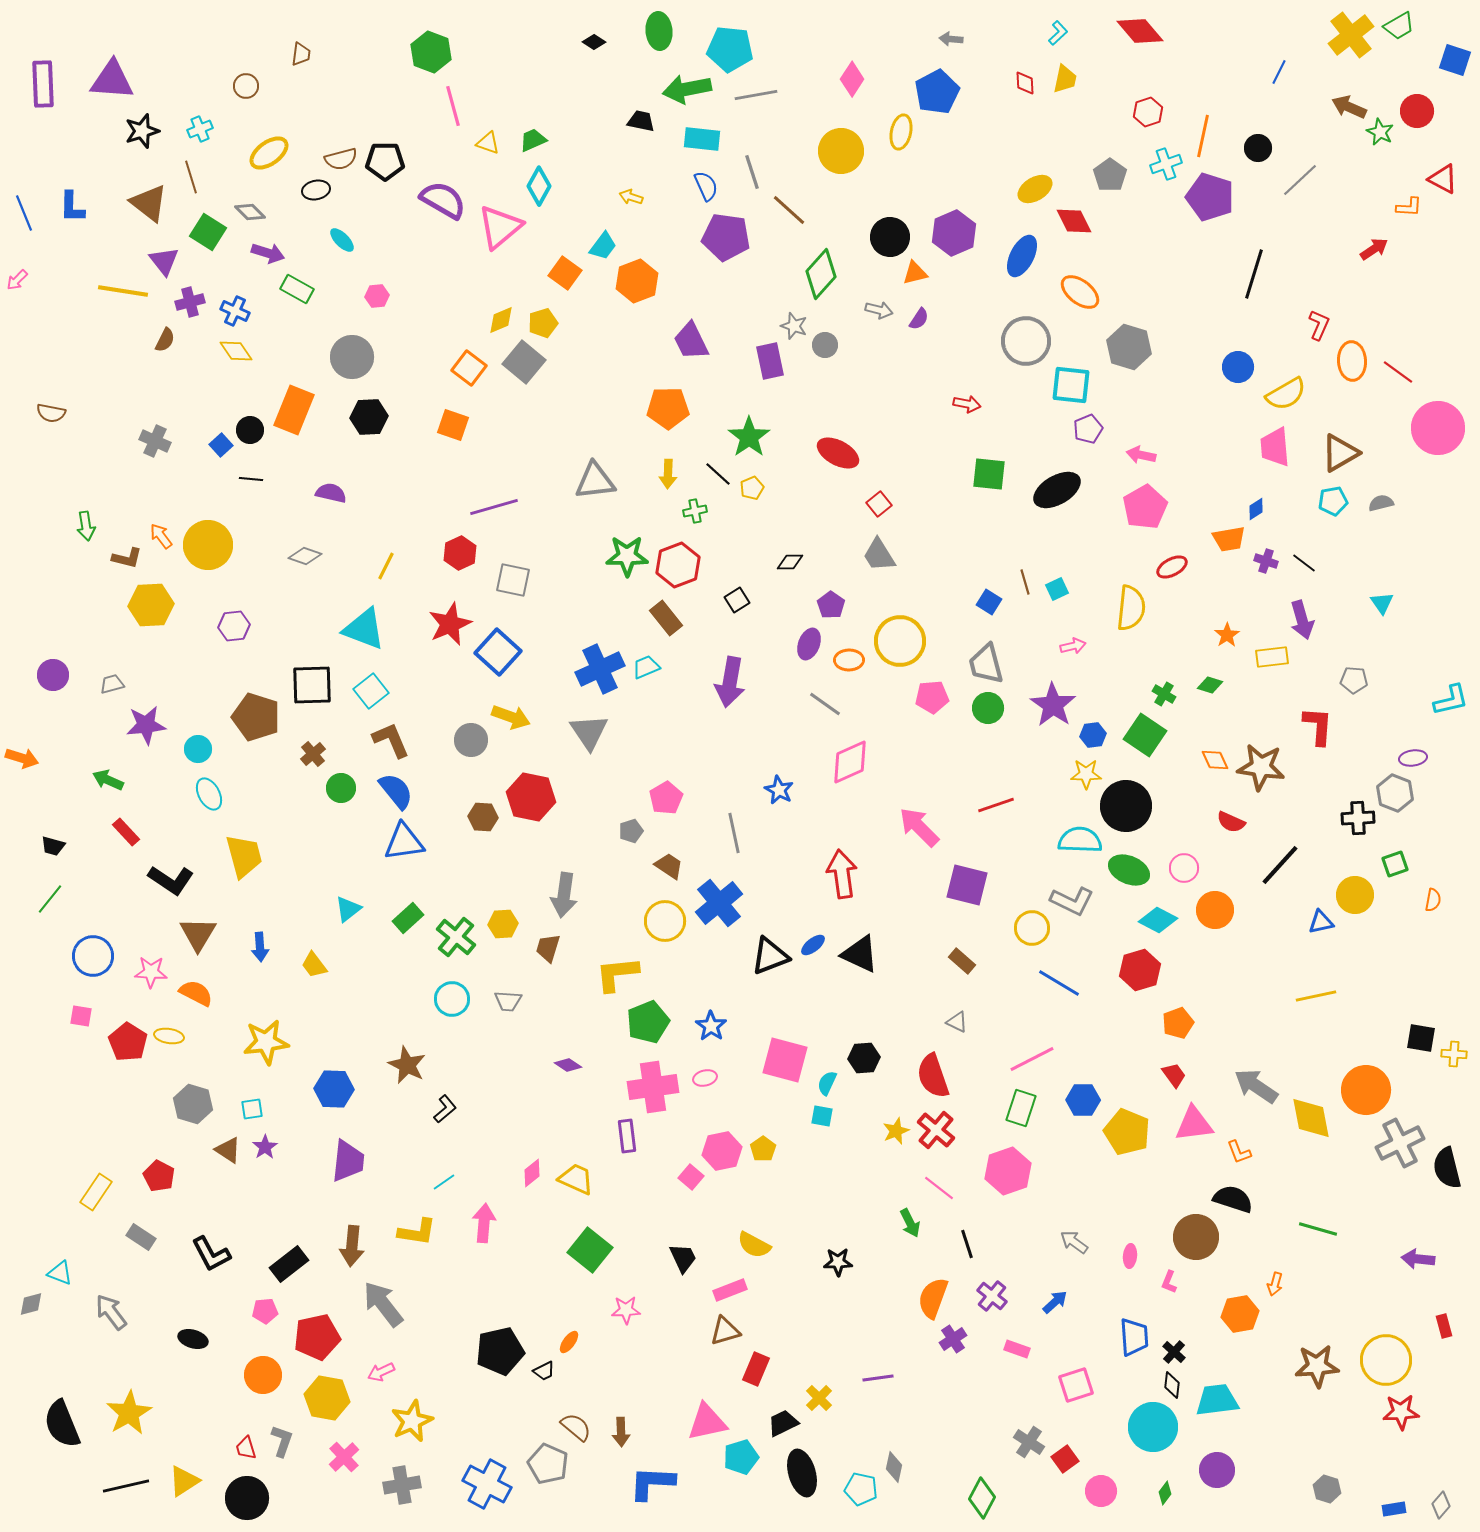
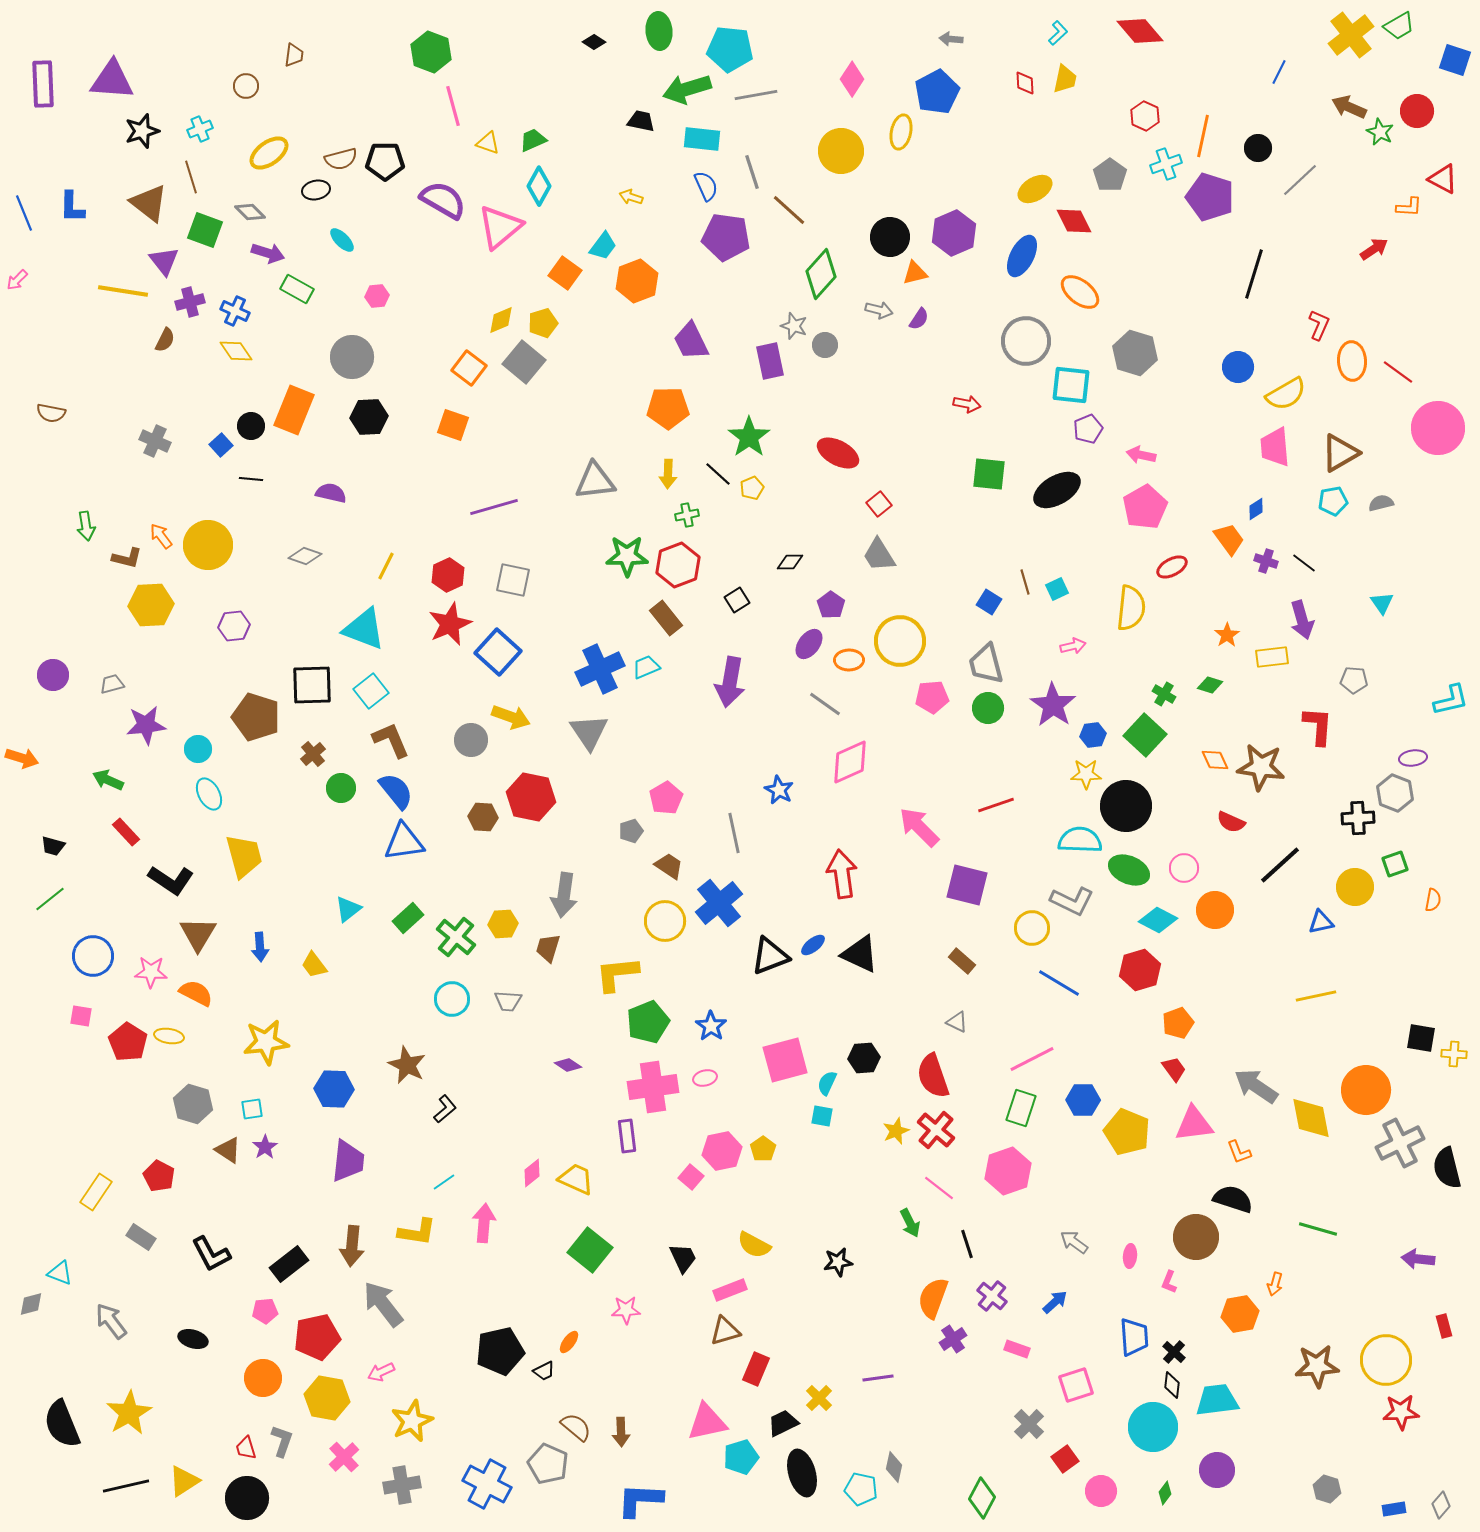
brown trapezoid at (301, 54): moved 7 px left, 1 px down
green arrow at (687, 89): rotated 6 degrees counterclockwise
red hexagon at (1148, 112): moved 3 px left, 4 px down; rotated 16 degrees counterclockwise
green square at (208, 232): moved 3 px left, 2 px up; rotated 12 degrees counterclockwise
gray hexagon at (1129, 347): moved 6 px right, 6 px down
black circle at (250, 430): moved 1 px right, 4 px up
green cross at (695, 511): moved 8 px left, 4 px down
orange trapezoid at (1229, 539): rotated 116 degrees counterclockwise
red hexagon at (460, 553): moved 12 px left, 22 px down
purple ellipse at (809, 644): rotated 16 degrees clockwise
green square at (1145, 735): rotated 9 degrees clockwise
black line at (1280, 865): rotated 6 degrees clockwise
yellow circle at (1355, 895): moved 8 px up
green line at (50, 899): rotated 12 degrees clockwise
pink square at (785, 1060): rotated 30 degrees counterclockwise
red trapezoid at (1174, 1075): moved 6 px up
black star at (838, 1262): rotated 8 degrees counterclockwise
gray arrow at (111, 1312): moved 9 px down
orange circle at (263, 1375): moved 3 px down
gray cross at (1029, 1442): moved 18 px up; rotated 12 degrees clockwise
blue L-shape at (652, 1483): moved 12 px left, 17 px down
